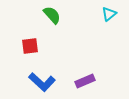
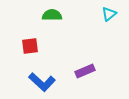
green semicircle: rotated 48 degrees counterclockwise
purple rectangle: moved 10 px up
